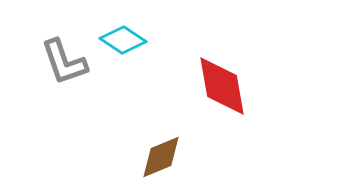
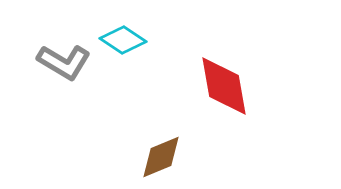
gray L-shape: rotated 40 degrees counterclockwise
red diamond: moved 2 px right
